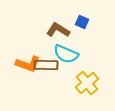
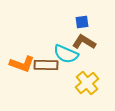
blue square: rotated 32 degrees counterclockwise
brown L-shape: moved 26 px right, 12 px down
orange L-shape: moved 6 px left
